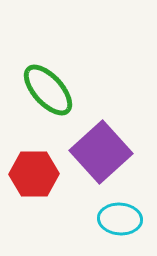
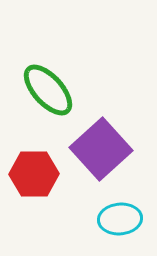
purple square: moved 3 px up
cyan ellipse: rotated 9 degrees counterclockwise
